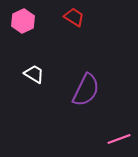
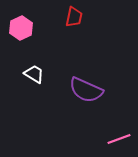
red trapezoid: rotated 70 degrees clockwise
pink hexagon: moved 2 px left, 7 px down
purple semicircle: rotated 88 degrees clockwise
